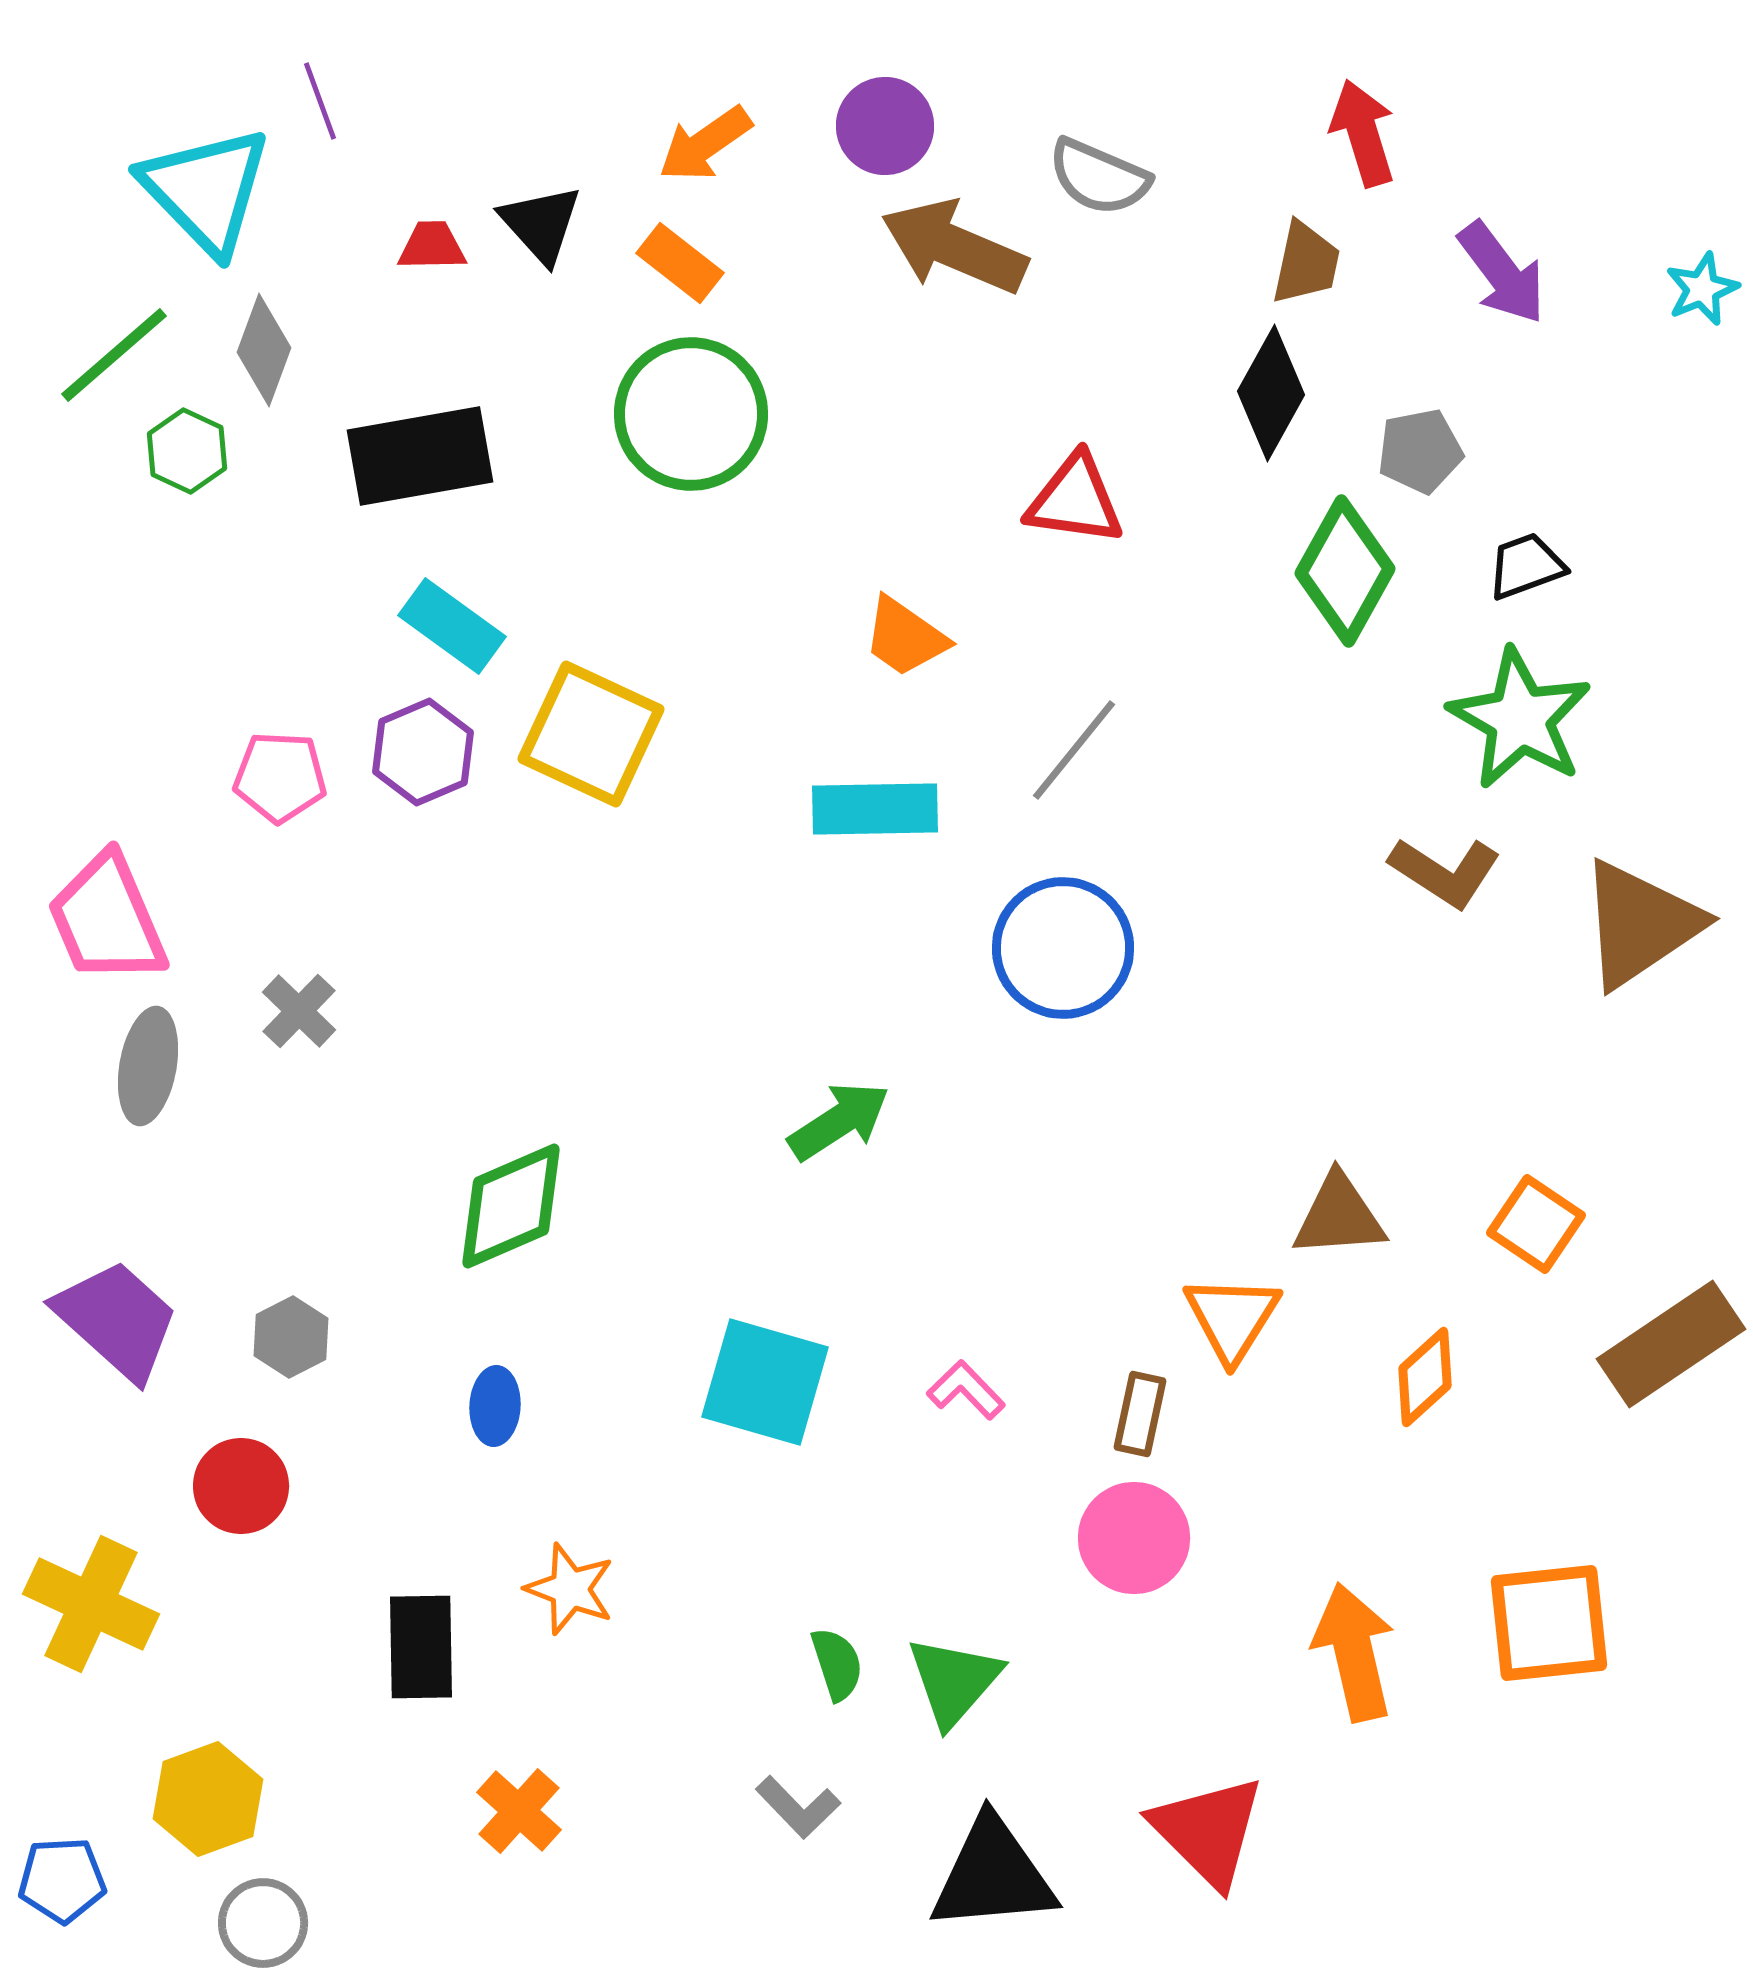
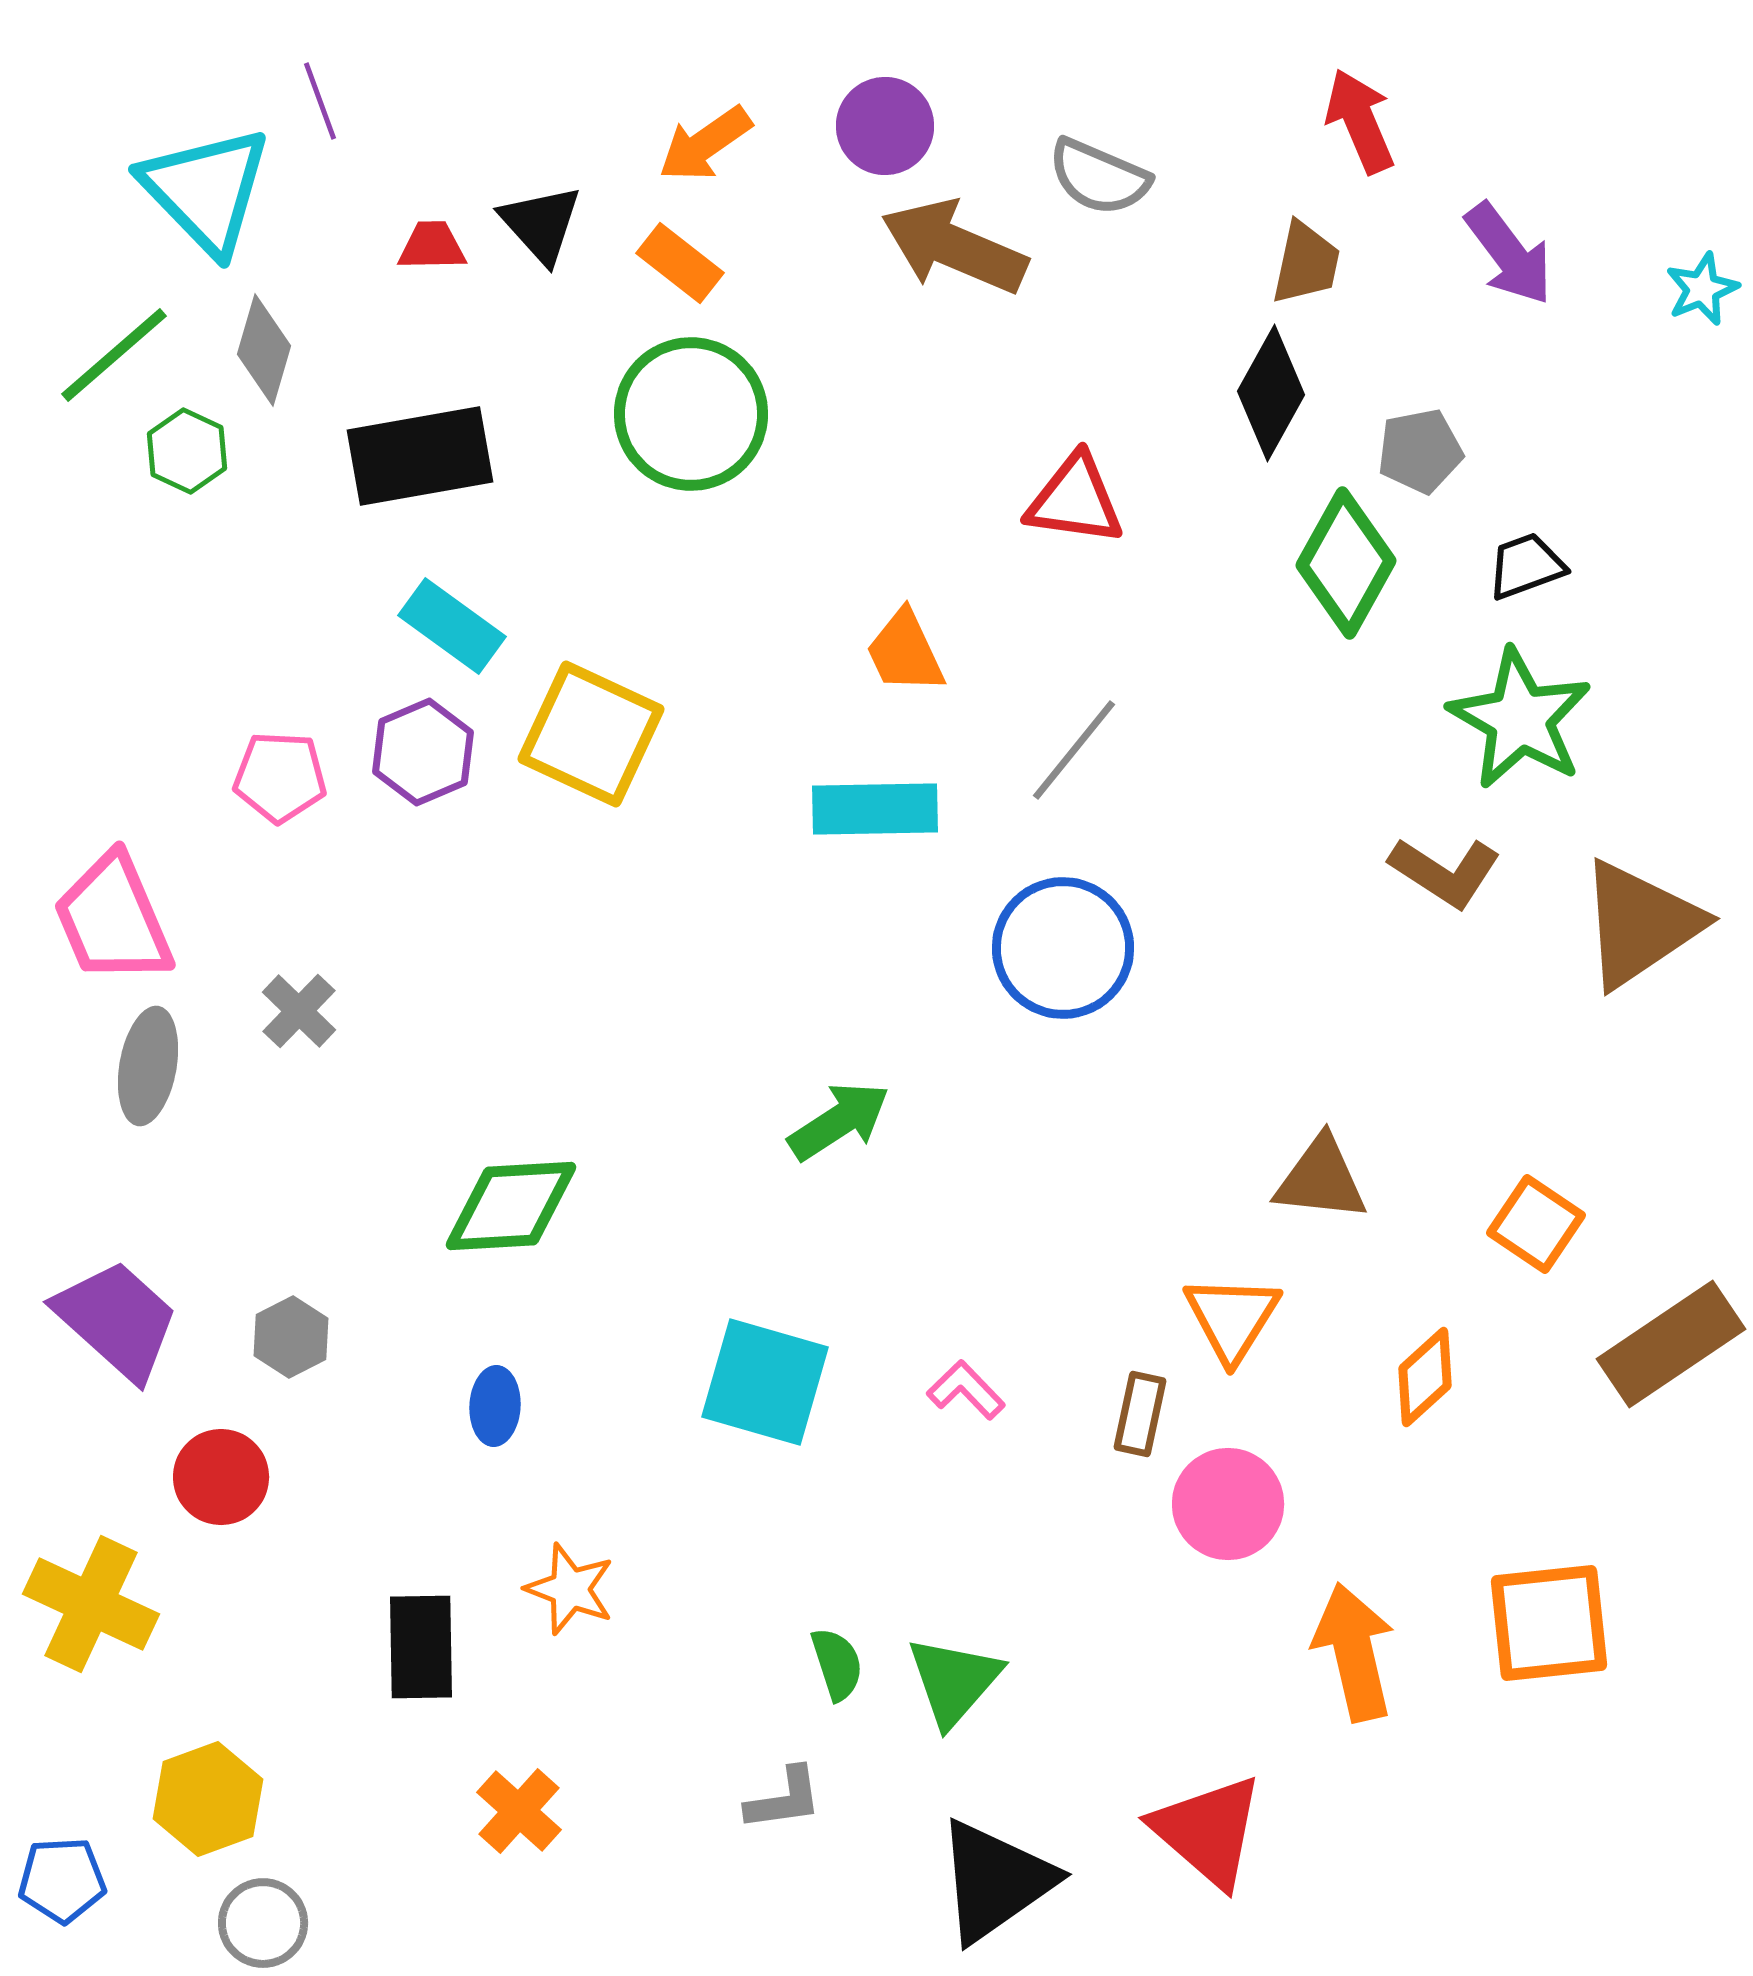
red arrow at (1363, 133): moved 3 px left, 12 px up; rotated 6 degrees counterclockwise
purple arrow at (1502, 273): moved 7 px right, 19 px up
gray diamond at (264, 350): rotated 4 degrees counterclockwise
green diamond at (1345, 571): moved 1 px right, 8 px up
orange trapezoid at (905, 637): moved 15 px down; rotated 30 degrees clockwise
pink trapezoid at (107, 919): moved 6 px right
green diamond at (511, 1206): rotated 20 degrees clockwise
brown triangle at (1339, 1216): moved 18 px left, 37 px up; rotated 10 degrees clockwise
red circle at (241, 1486): moved 20 px left, 9 px up
pink circle at (1134, 1538): moved 94 px right, 34 px up
gray L-shape at (798, 1807): moved 14 px left, 8 px up; rotated 54 degrees counterclockwise
red triangle at (1208, 1831): rotated 4 degrees counterclockwise
black triangle at (993, 1875): moved 2 px right, 6 px down; rotated 30 degrees counterclockwise
